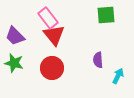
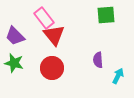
pink rectangle: moved 4 px left
